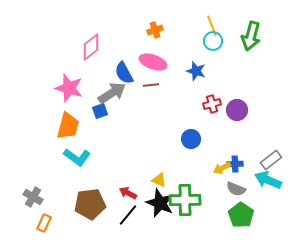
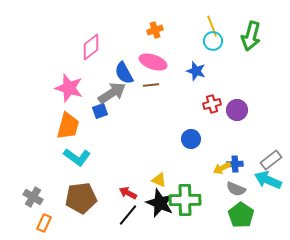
brown pentagon: moved 9 px left, 6 px up
